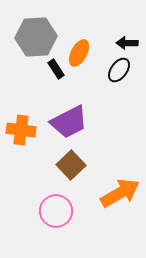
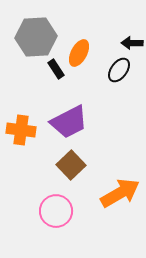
black arrow: moved 5 px right
